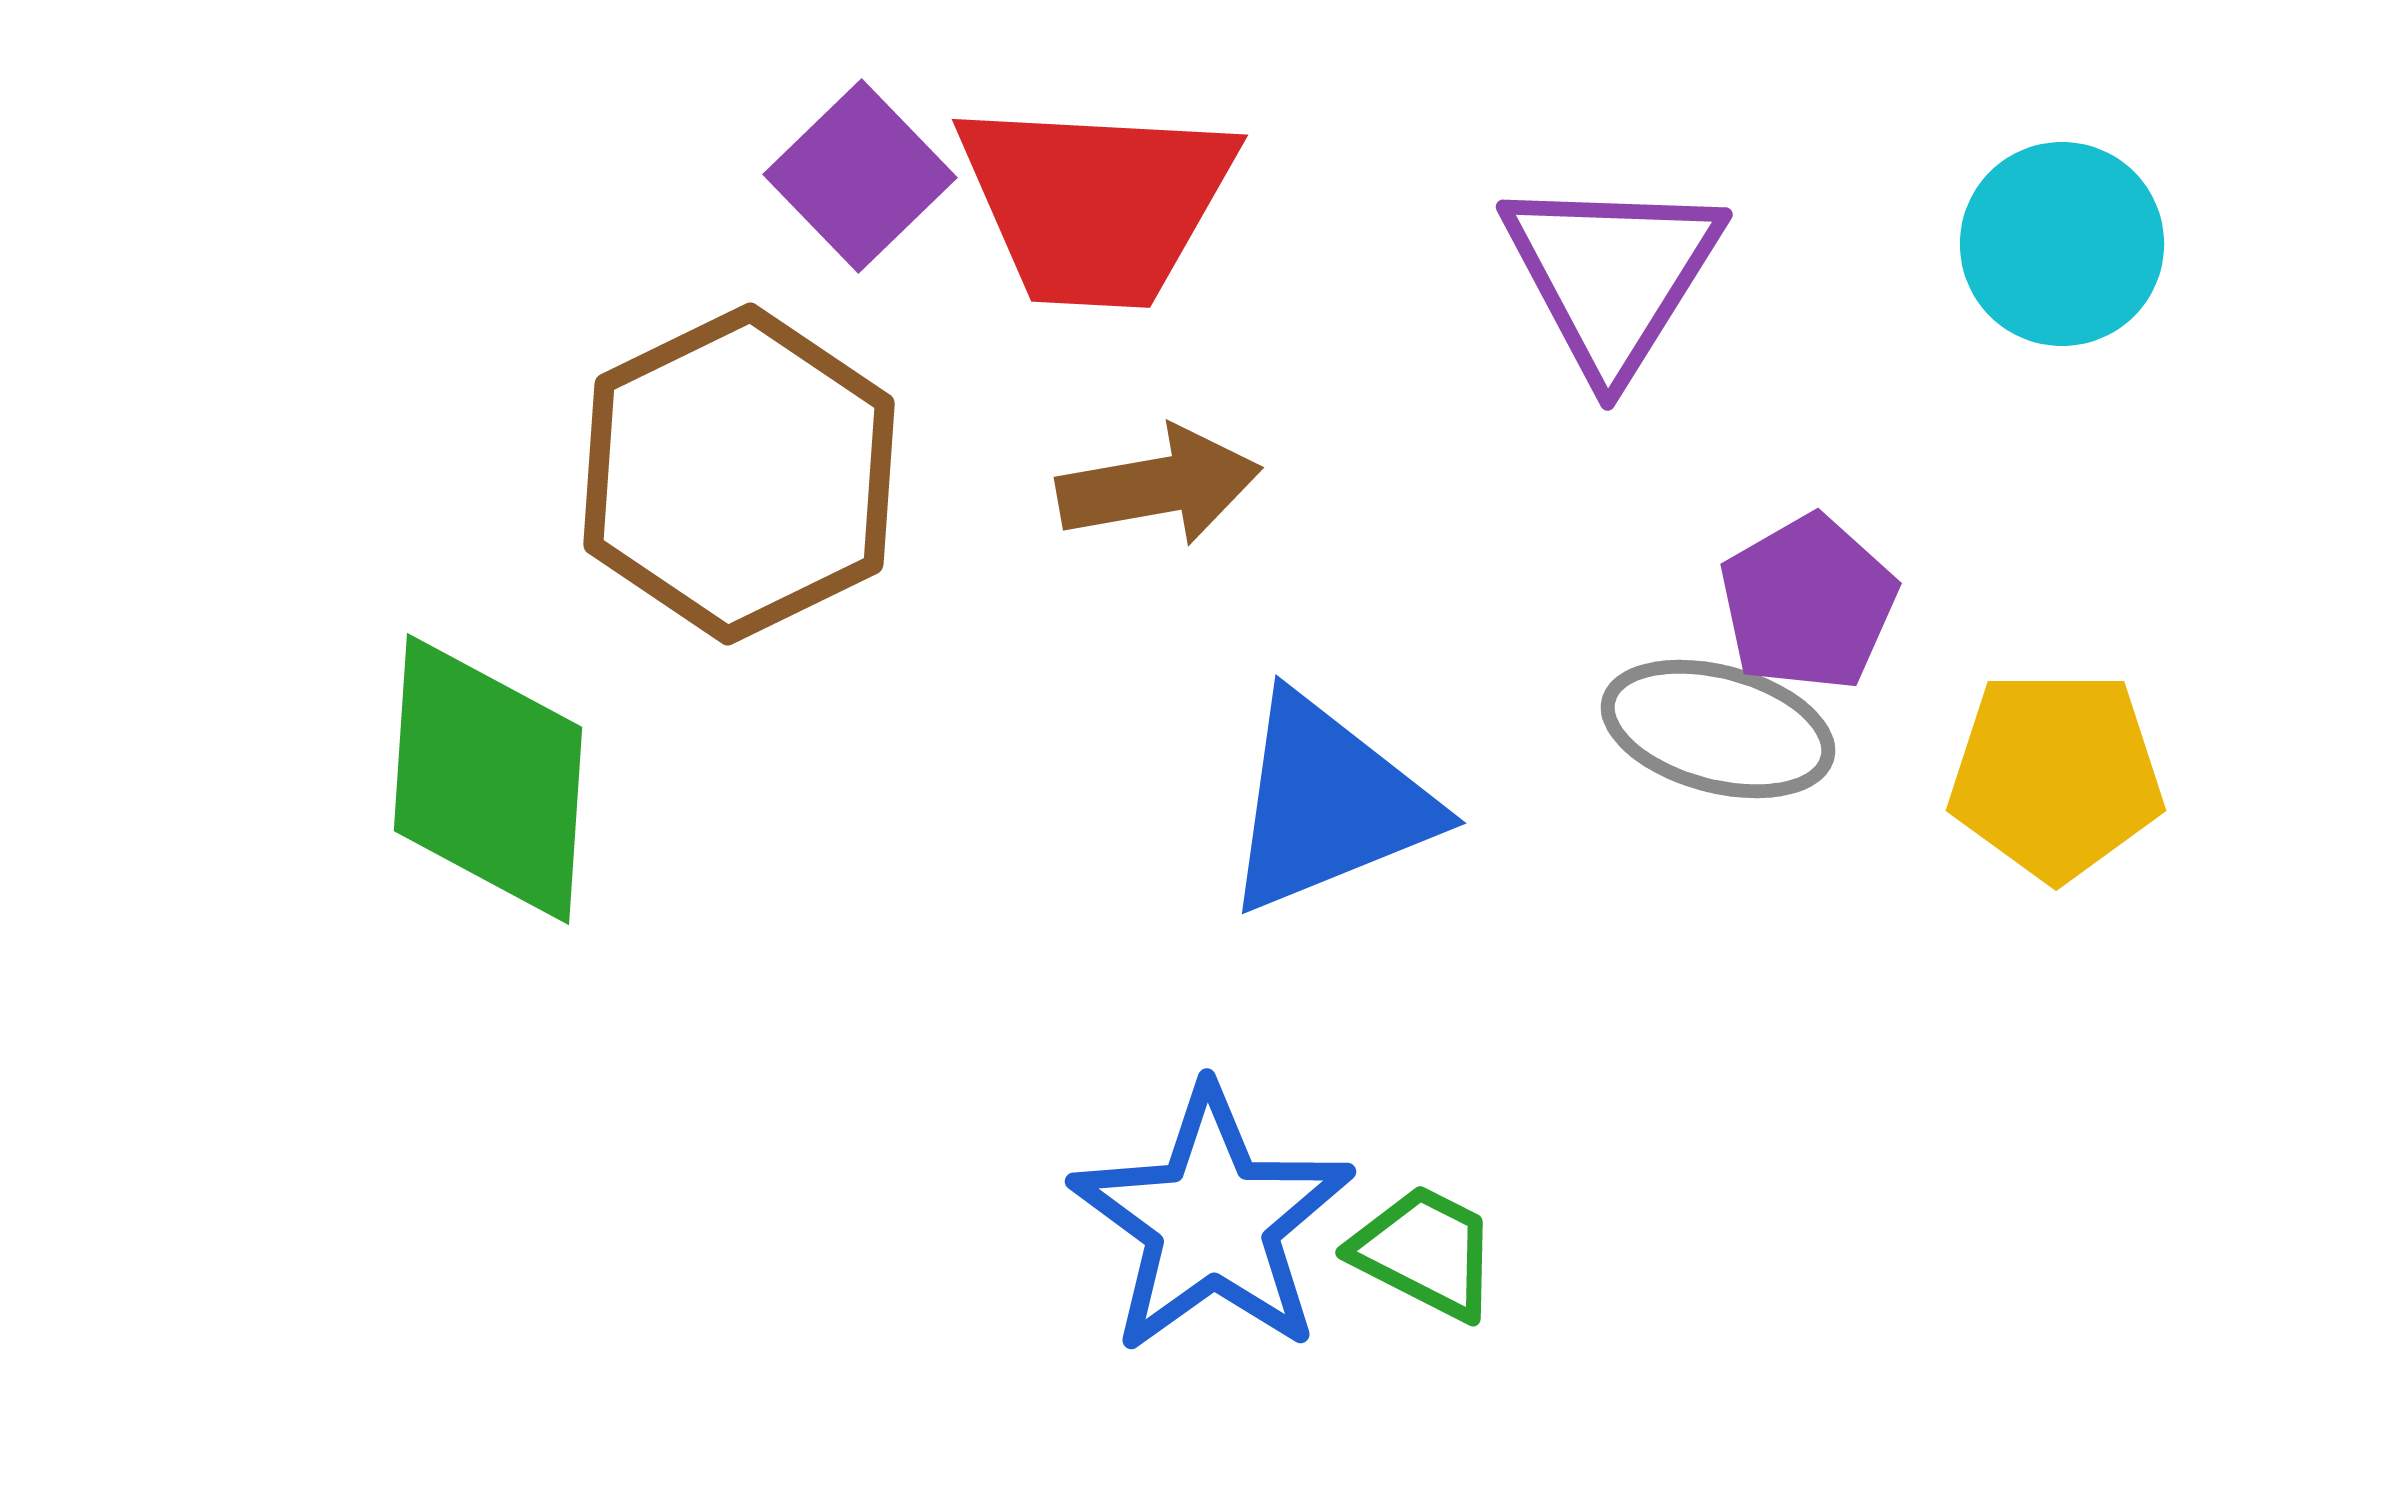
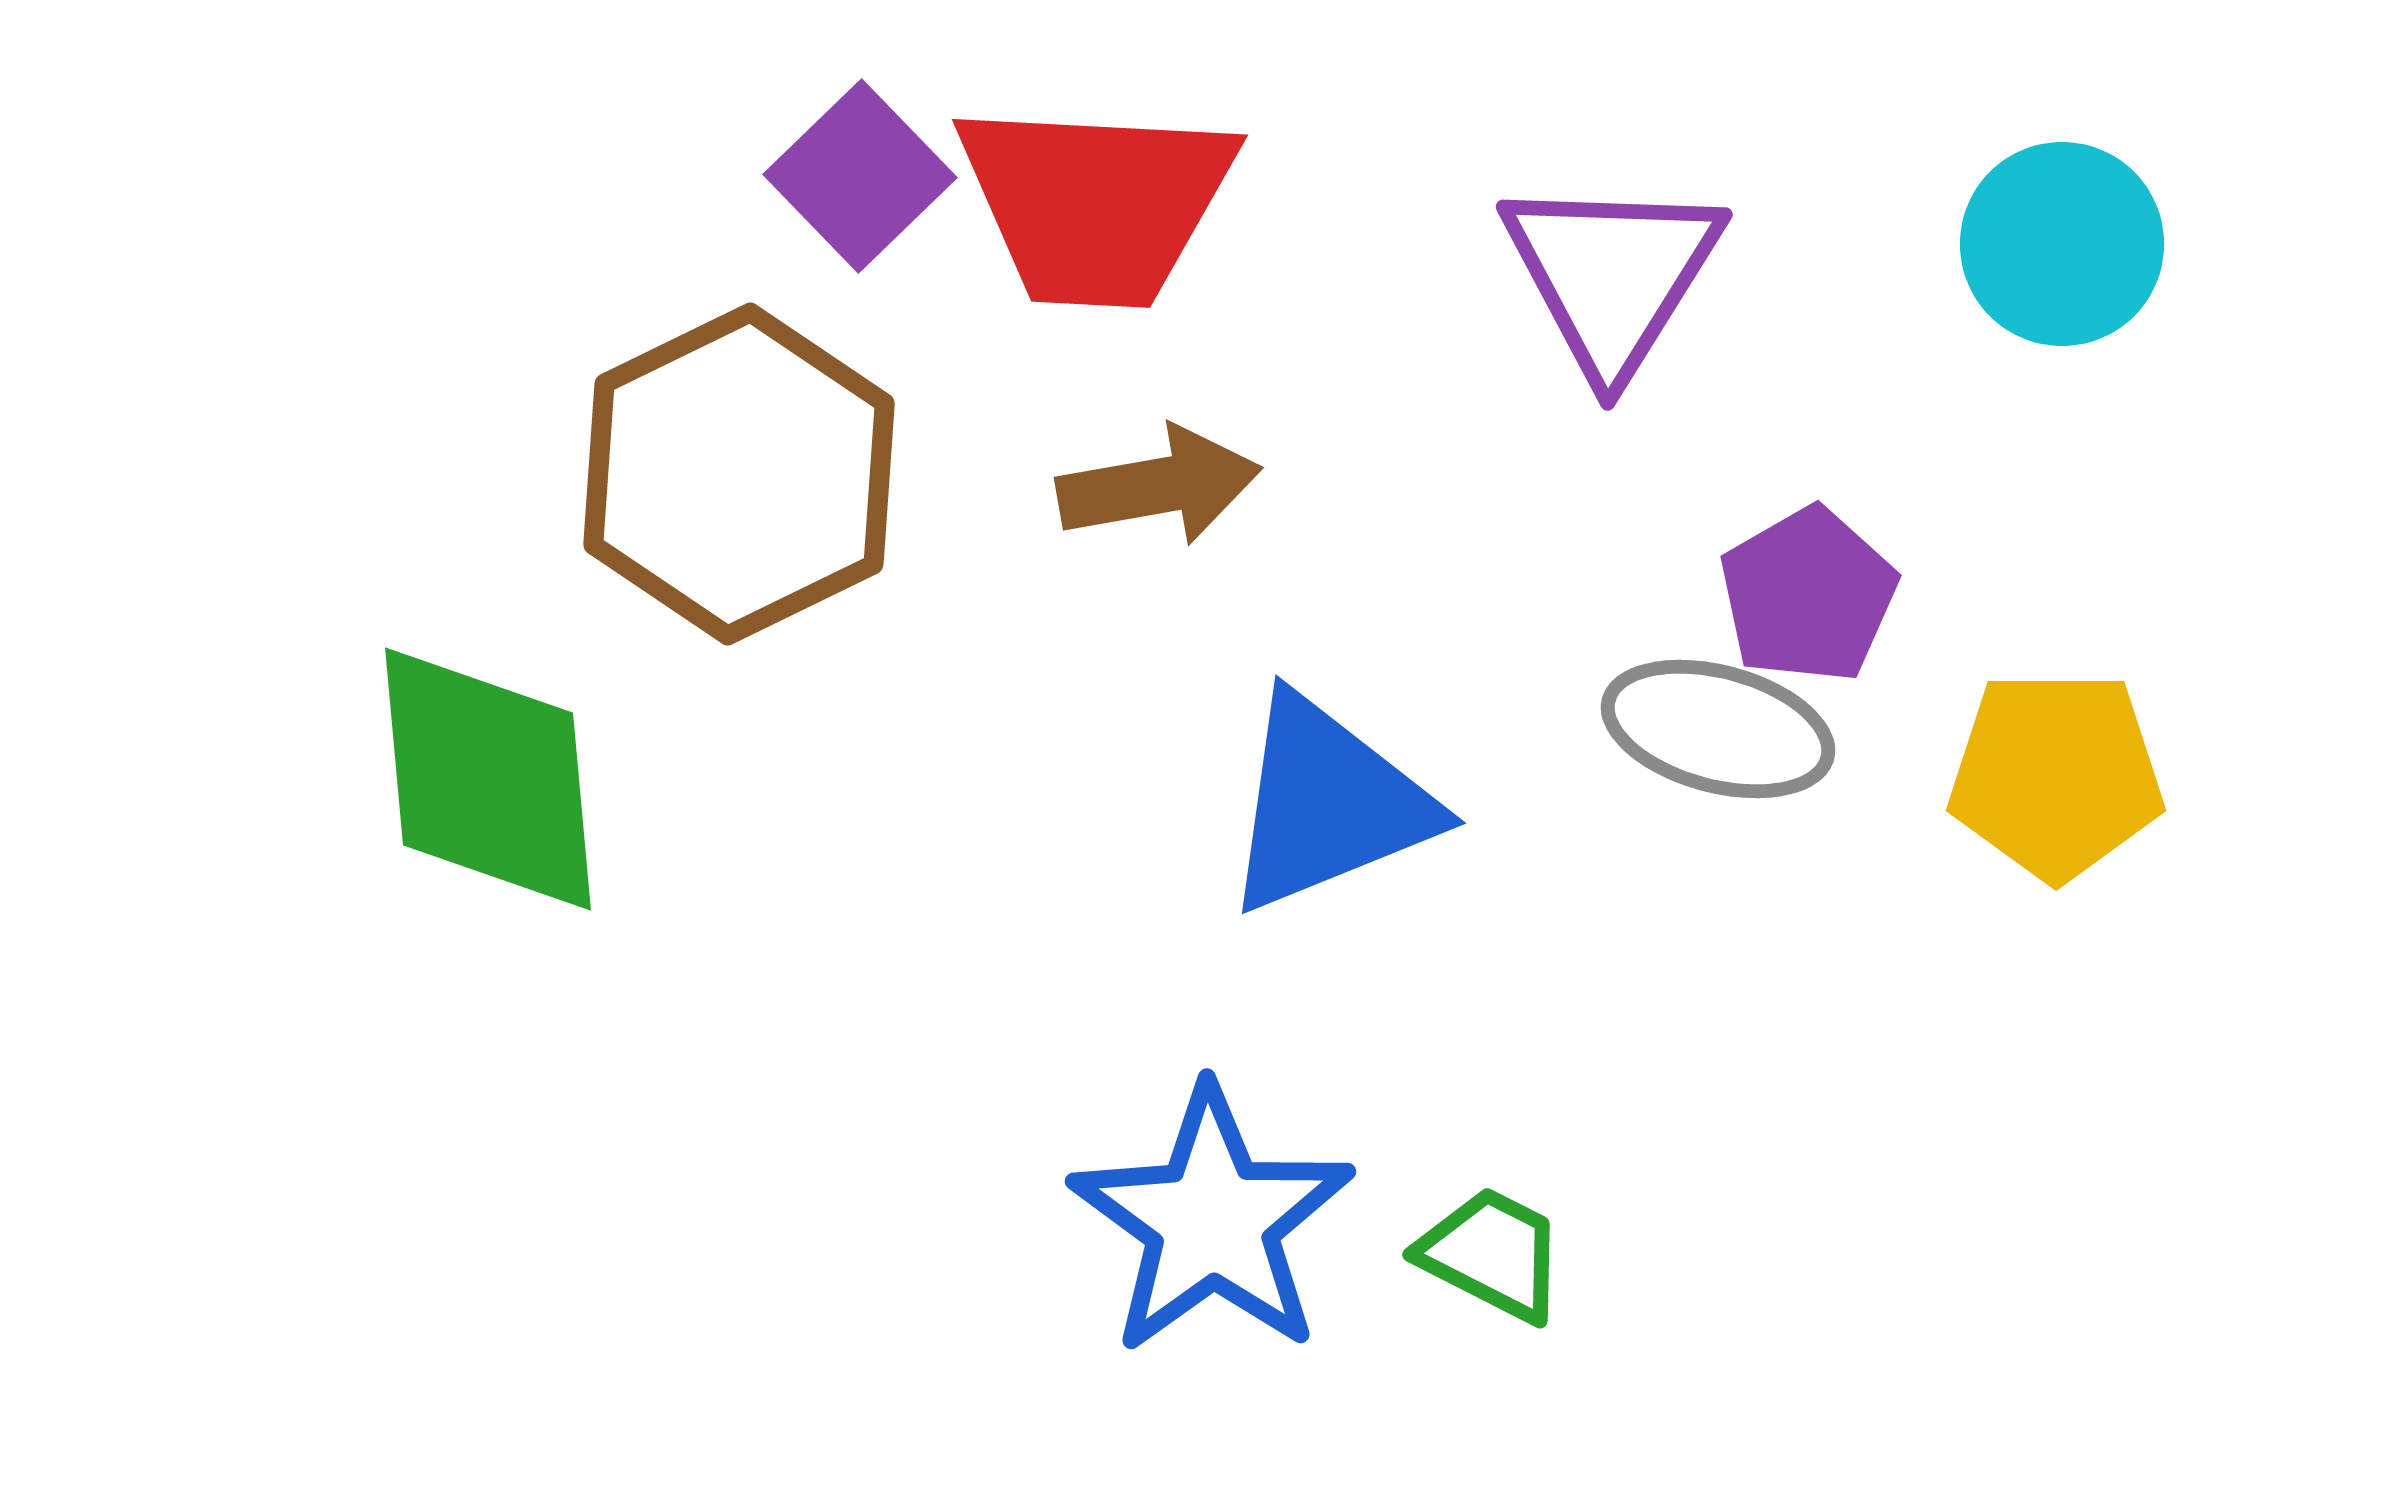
purple pentagon: moved 8 px up
green diamond: rotated 9 degrees counterclockwise
green trapezoid: moved 67 px right, 2 px down
